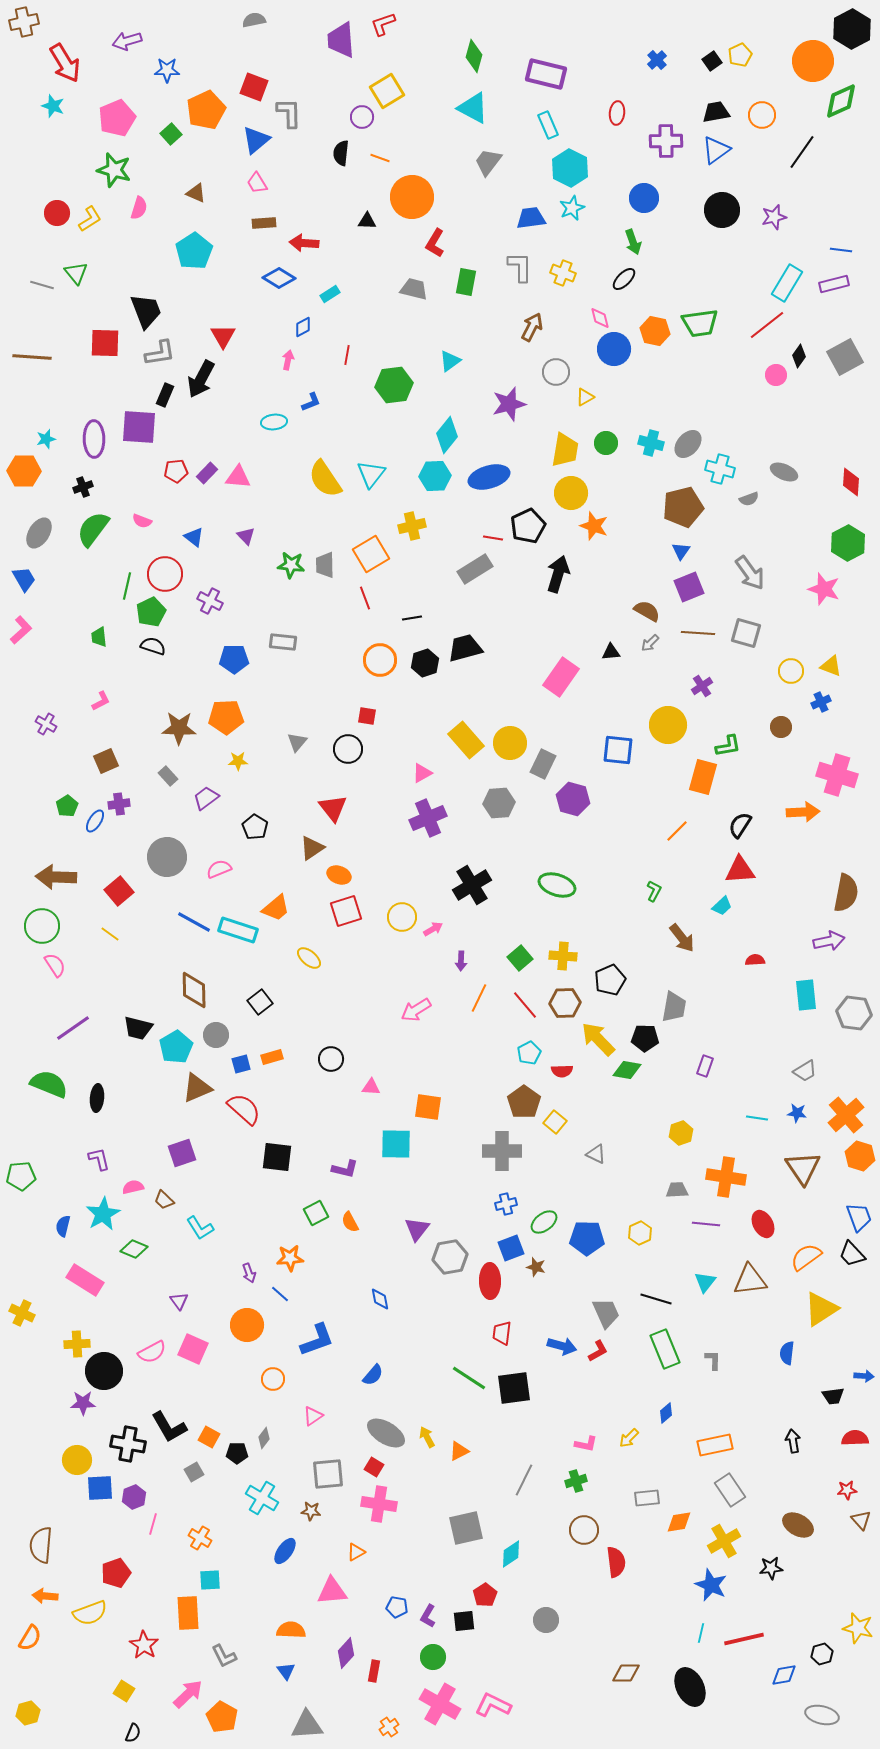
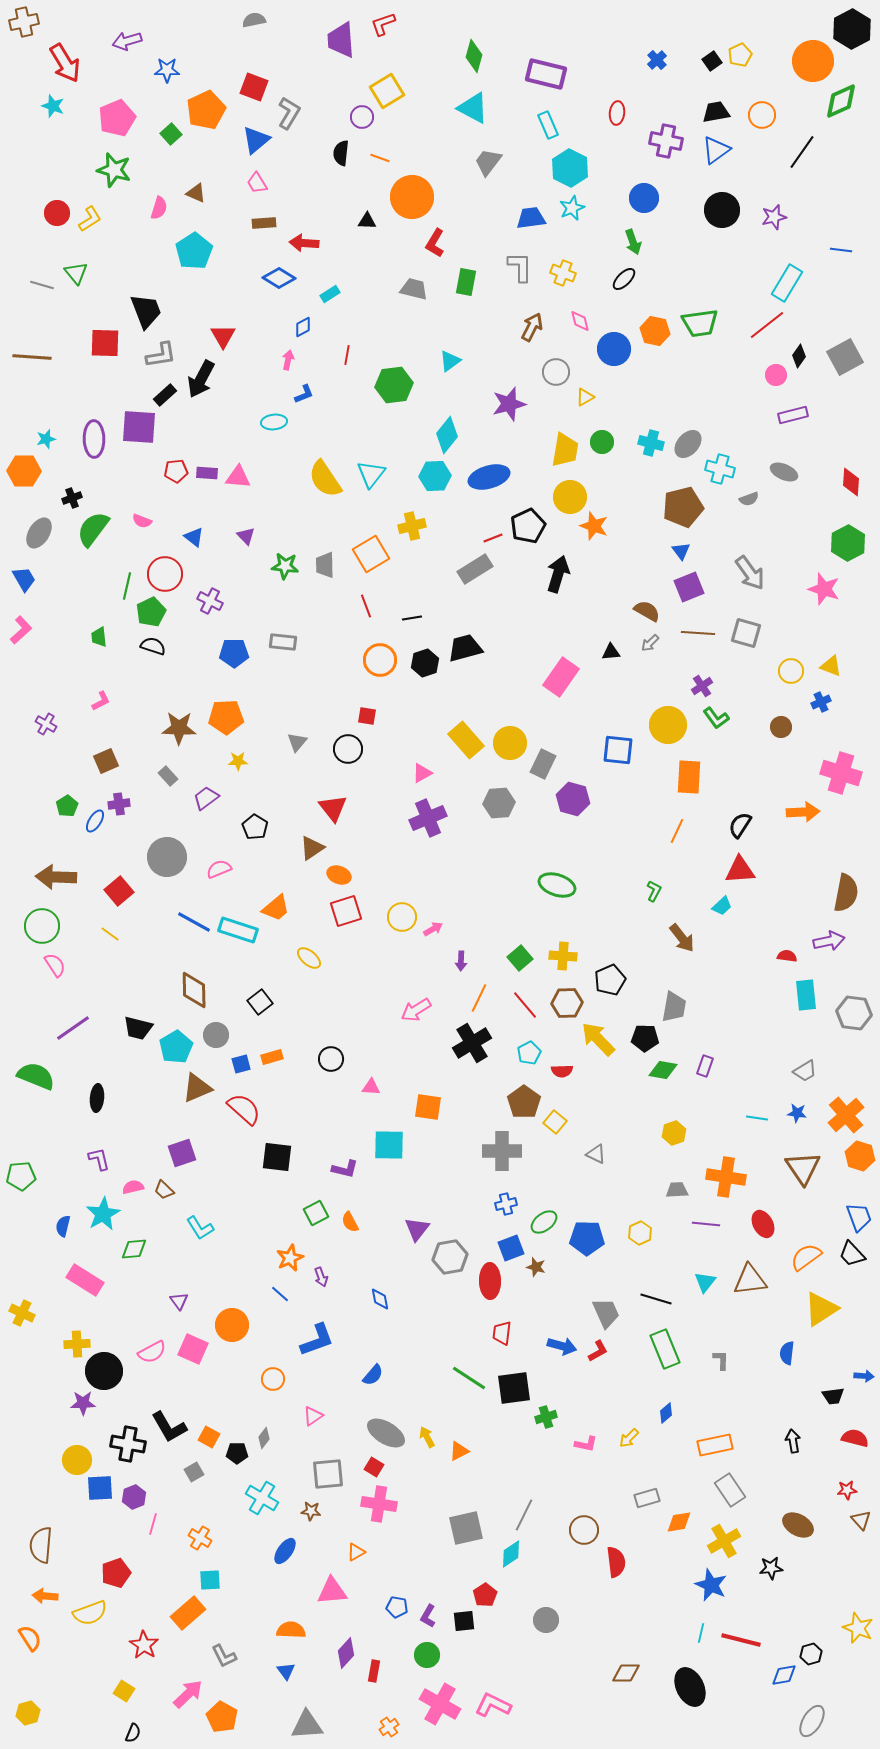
gray L-shape at (289, 113): rotated 32 degrees clockwise
purple cross at (666, 141): rotated 12 degrees clockwise
pink semicircle at (139, 208): moved 20 px right
purple rectangle at (834, 284): moved 41 px left, 131 px down
pink diamond at (600, 318): moved 20 px left, 3 px down
gray L-shape at (160, 353): moved 1 px right, 2 px down
black rectangle at (165, 395): rotated 25 degrees clockwise
blue L-shape at (311, 402): moved 7 px left, 8 px up
green circle at (606, 443): moved 4 px left, 1 px up
purple rectangle at (207, 473): rotated 50 degrees clockwise
black cross at (83, 487): moved 11 px left, 11 px down
yellow circle at (571, 493): moved 1 px left, 4 px down
red line at (493, 538): rotated 30 degrees counterclockwise
blue triangle at (681, 551): rotated 12 degrees counterclockwise
green star at (291, 565): moved 6 px left, 1 px down
red line at (365, 598): moved 1 px right, 8 px down
blue pentagon at (234, 659): moved 6 px up
green L-shape at (728, 746): moved 12 px left, 28 px up; rotated 64 degrees clockwise
pink cross at (837, 775): moved 4 px right, 2 px up
orange rectangle at (703, 777): moved 14 px left; rotated 12 degrees counterclockwise
orange line at (677, 831): rotated 20 degrees counterclockwise
black cross at (472, 885): moved 158 px down
red semicircle at (755, 960): moved 32 px right, 4 px up; rotated 12 degrees clockwise
brown hexagon at (565, 1003): moved 2 px right
green diamond at (627, 1070): moved 36 px right
green semicircle at (49, 1084): moved 13 px left, 8 px up
yellow hexagon at (681, 1133): moved 7 px left
cyan square at (396, 1144): moved 7 px left, 1 px down
brown trapezoid at (164, 1200): moved 10 px up
green diamond at (134, 1249): rotated 28 degrees counterclockwise
orange star at (290, 1258): rotated 20 degrees counterclockwise
purple arrow at (249, 1273): moved 72 px right, 4 px down
orange circle at (247, 1325): moved 15 px left
gray L-shape at (713, 1360): moved 8 px right
red semicircle at (855, 1438): rotated 16 degrees clockwise
gray line at (524, 1480): moved 35 px down
green cross at (576, 1481): moved 30 px left, 64 px up
gray rectangle at (647, 1498): rotated 10 degrees counterclockwise
orange rectangle at (188, 1613): rotated 52 degrees clockwise
yellow star at (858, 1628): rotated 8 degrees clockwise
orange semicircle at (30, 1638): rotated 64 degrees counterclockwise
red line at (744, 1639): moved 3 px left, 1 px down; rotated 27 degrees clockwise
black hexagon at (822, 1654): moved 11 px left
green circle at (433, 1657): moved 6 px left, 2 px up
gray ellipse at (822, 1715): moved 10 px left, 6 px down; rotated 72 degrees counterclockwise
